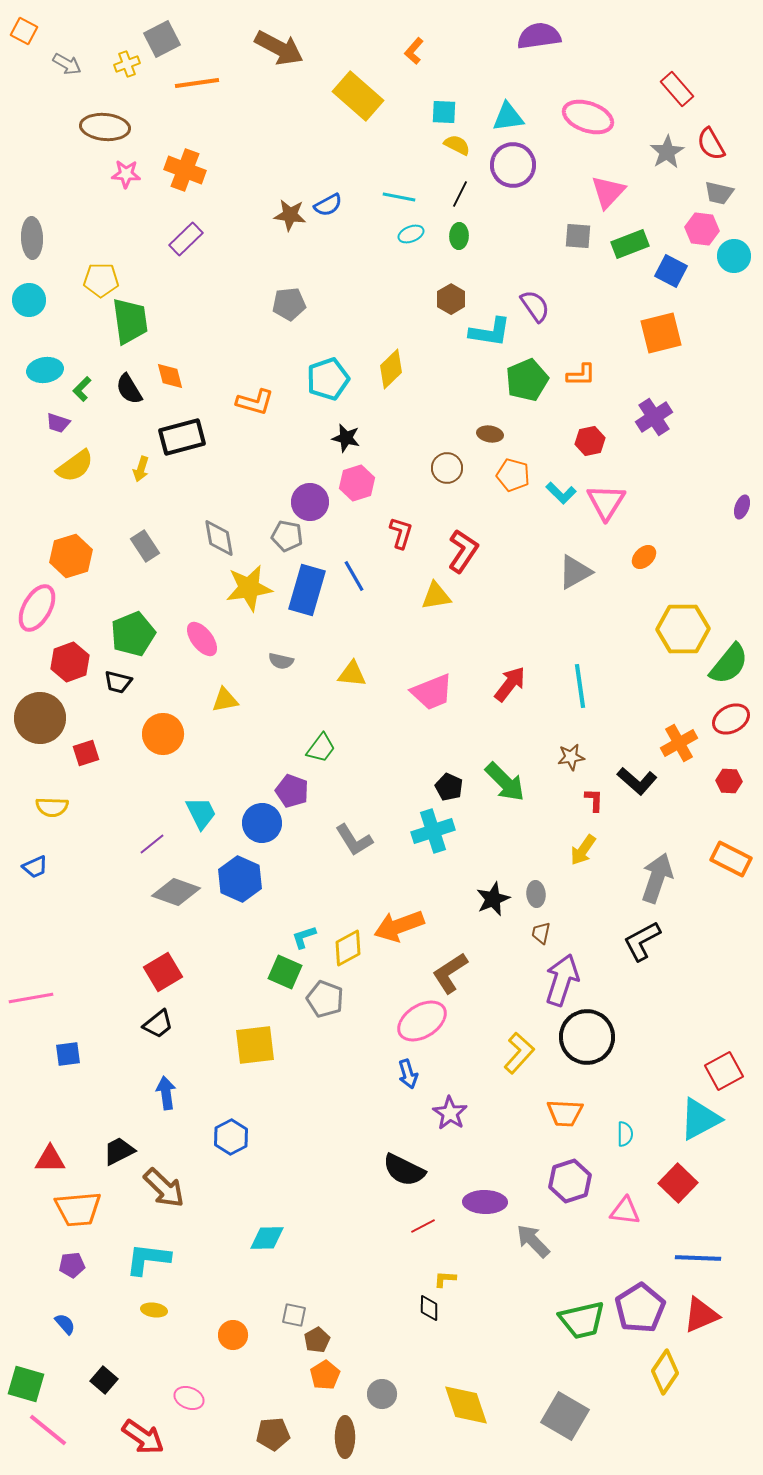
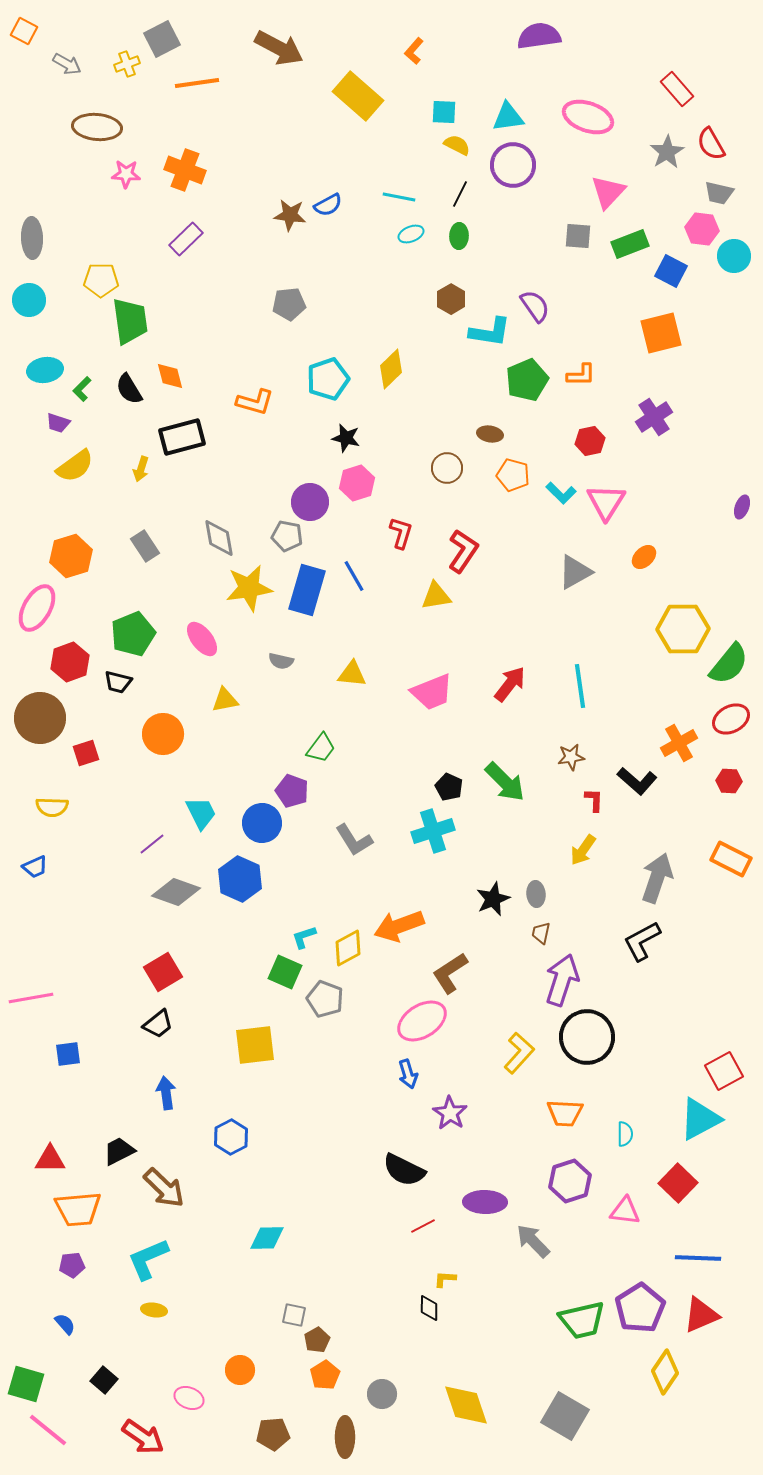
brown ellipse at (105, 127): moved 8 px left
cyan L-shape at (148, 1259): rotated 30 degrees counterclockwise
orange circle at (233, 1335): moved 7 px right, 35 px down
